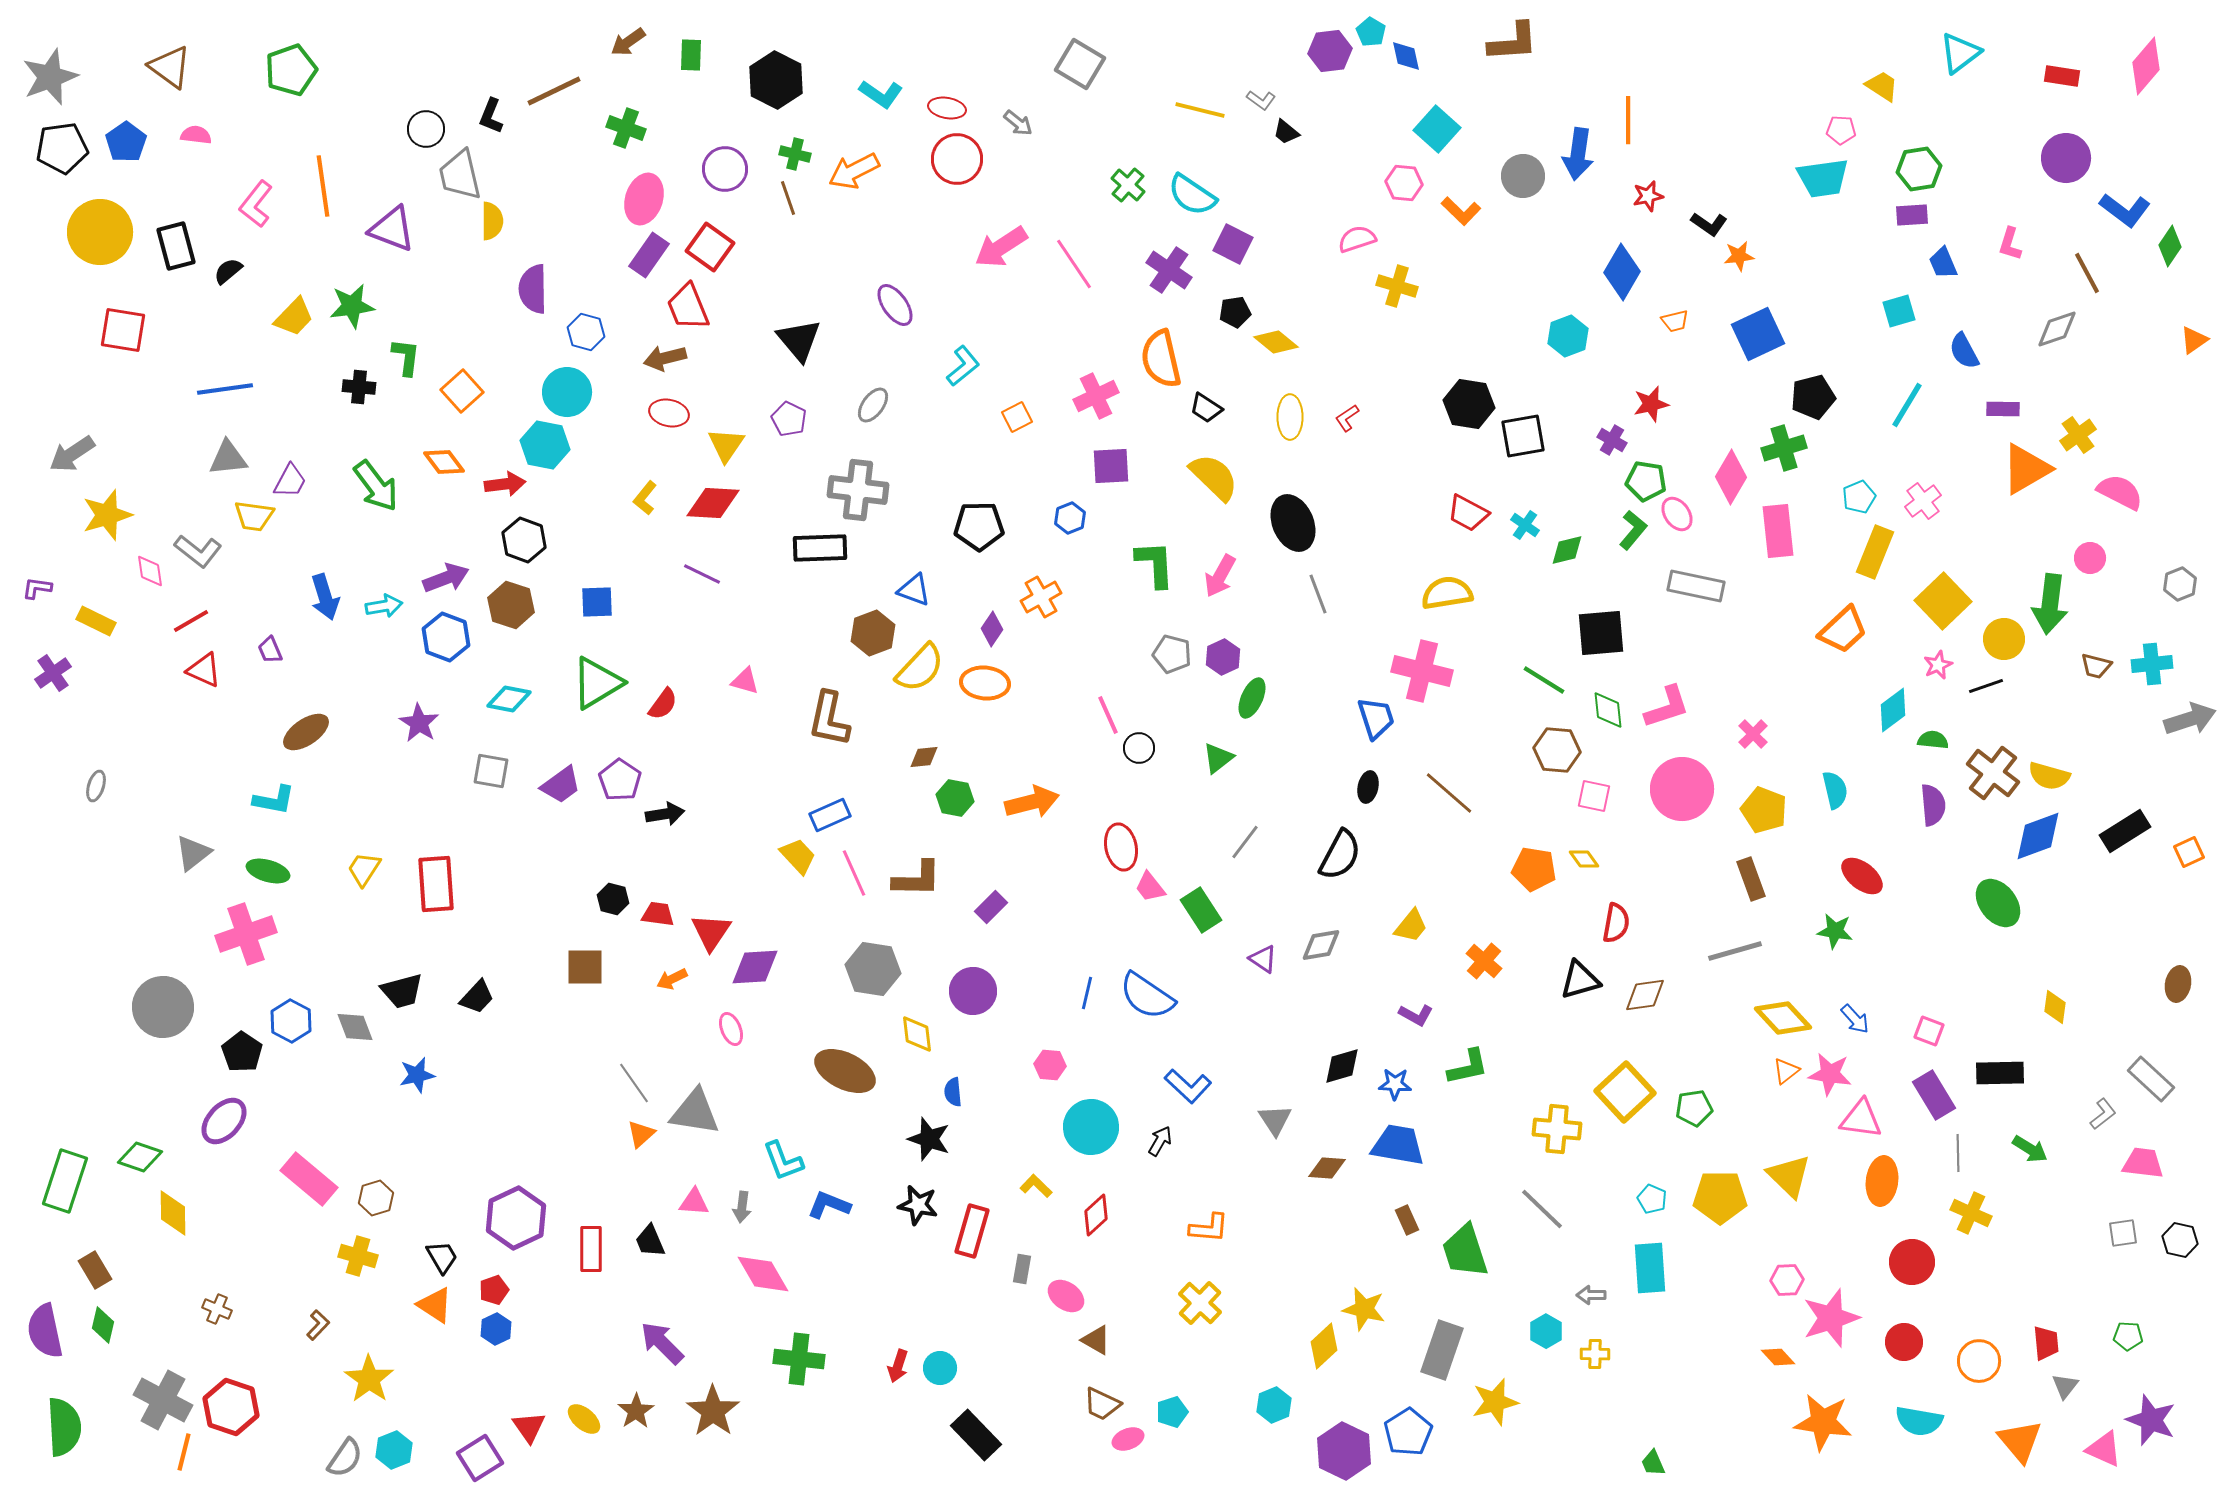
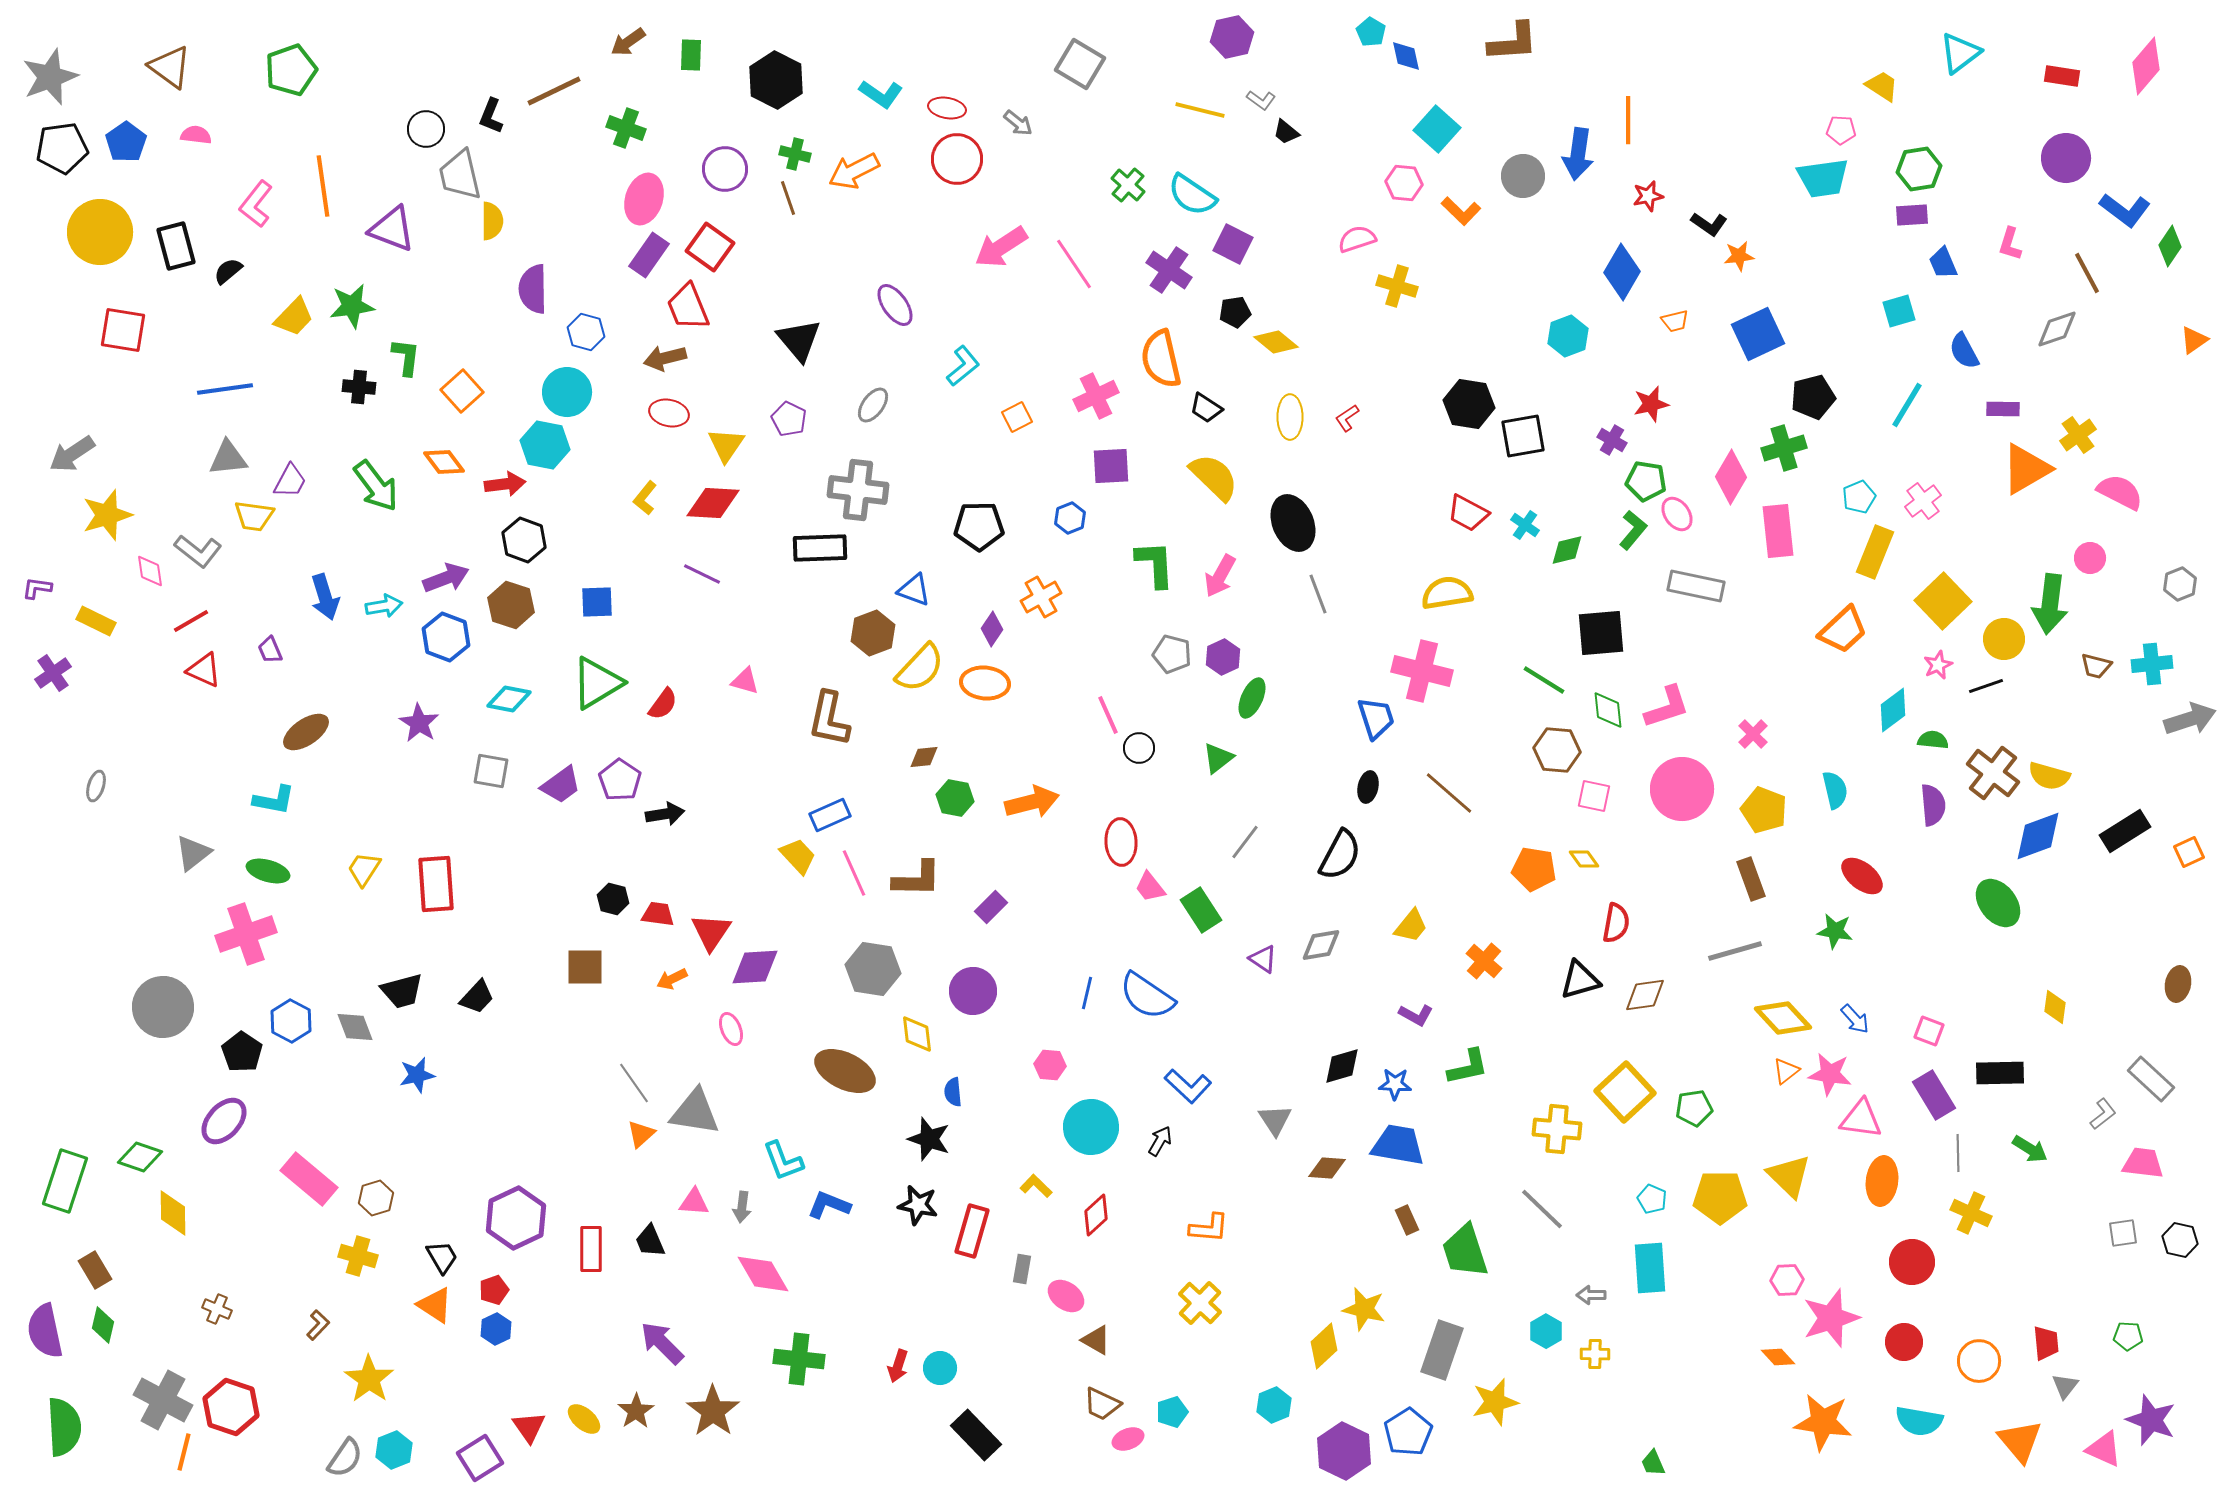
purple hexagon at (1330, 51): moved 98 px left, 14 px up; rotated 6 degrees counterclockwise
red ellipse at (1121, 847): moved 5 px up; rotated 9 degrees clockwise
